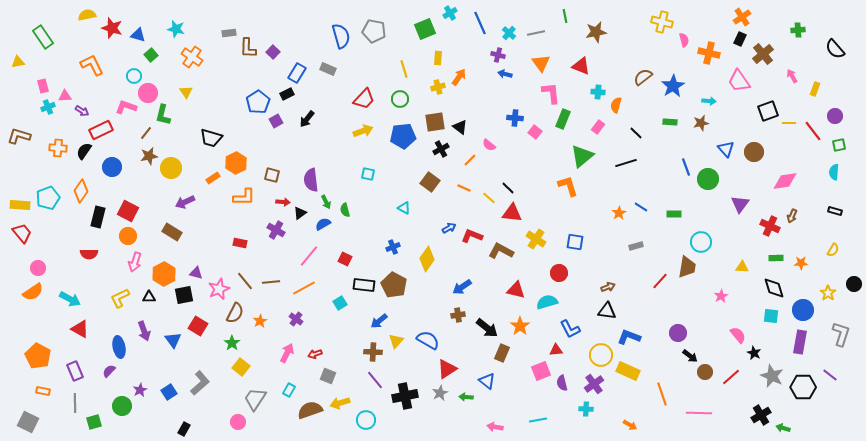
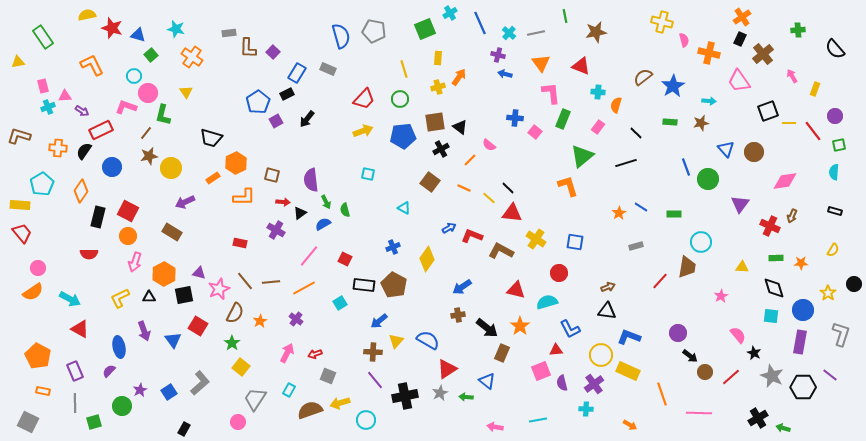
cyan pentagon at (48, 198): moved 6 px left, 14 px up; rotated 10 degrees counterclockwise
purple triangle at (196, 273): moved 3 px right
black cross at (761, 415): moved 3 px left, 3 px down
